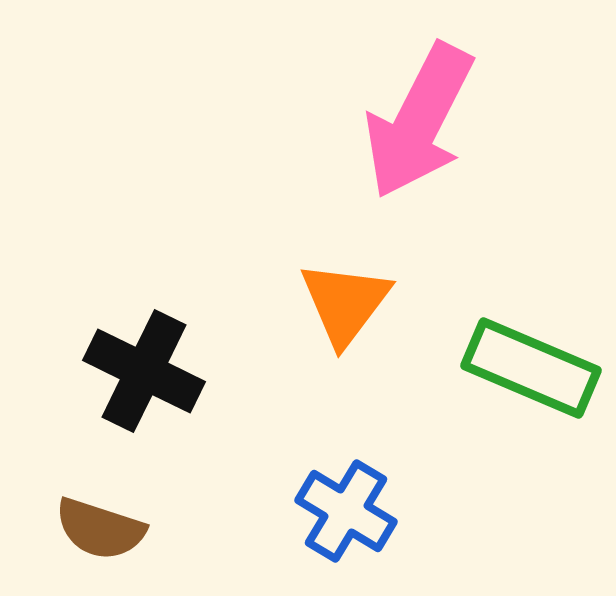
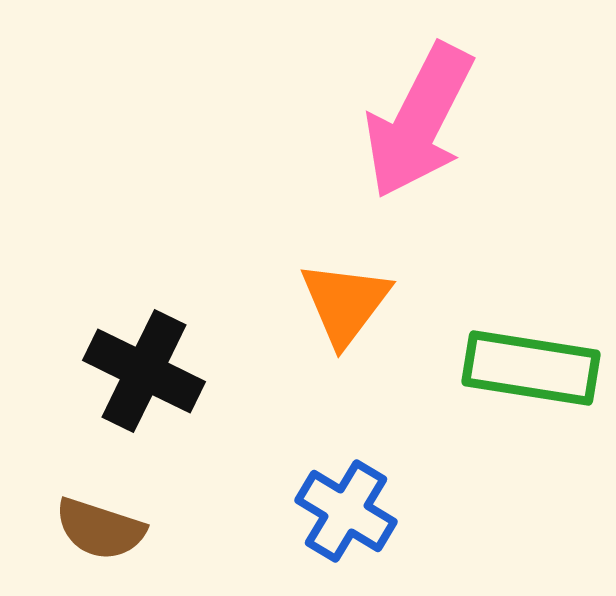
green rectangle: rotated 14 degrees counterclockwise
